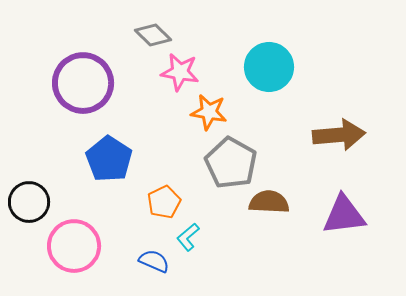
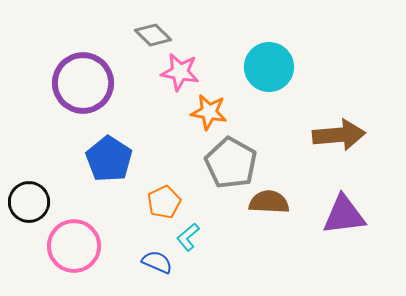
blue semicircle: moved 3 px right, 1 px down
